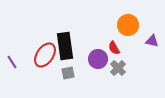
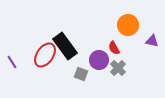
black rectangle: rotated 28 degrees counterclockwise
purple circle: moved 1 px right, 1 px down
gray square: moved 13 px right, 1 px down; rotated 32 degrees clockwise
